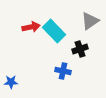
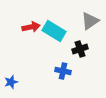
cyan rectangle: rotated 15 degrees counterclockwise
blue star: rotated 16 degrees counterclockwise
